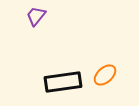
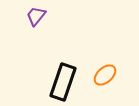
black rectangle: rotated 63 degrees counterclockwise
